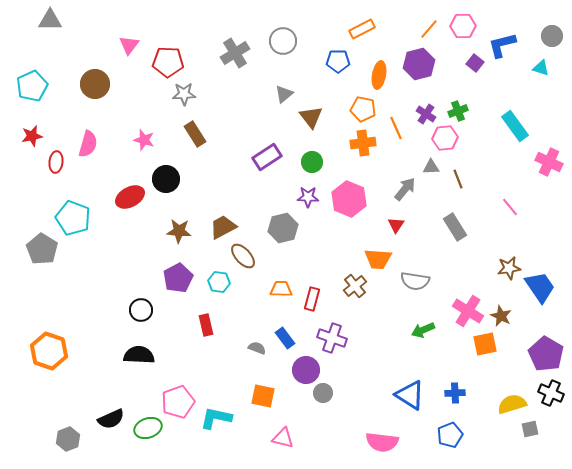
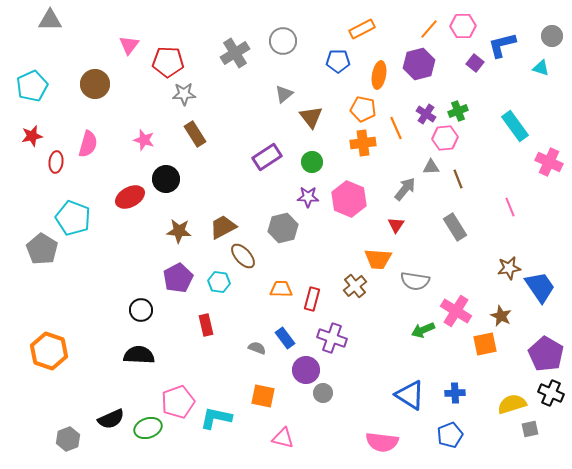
pink line at (510, 207): rotated 18 degrees clockwise
pink cross at (468, 311): moved 12 px left
